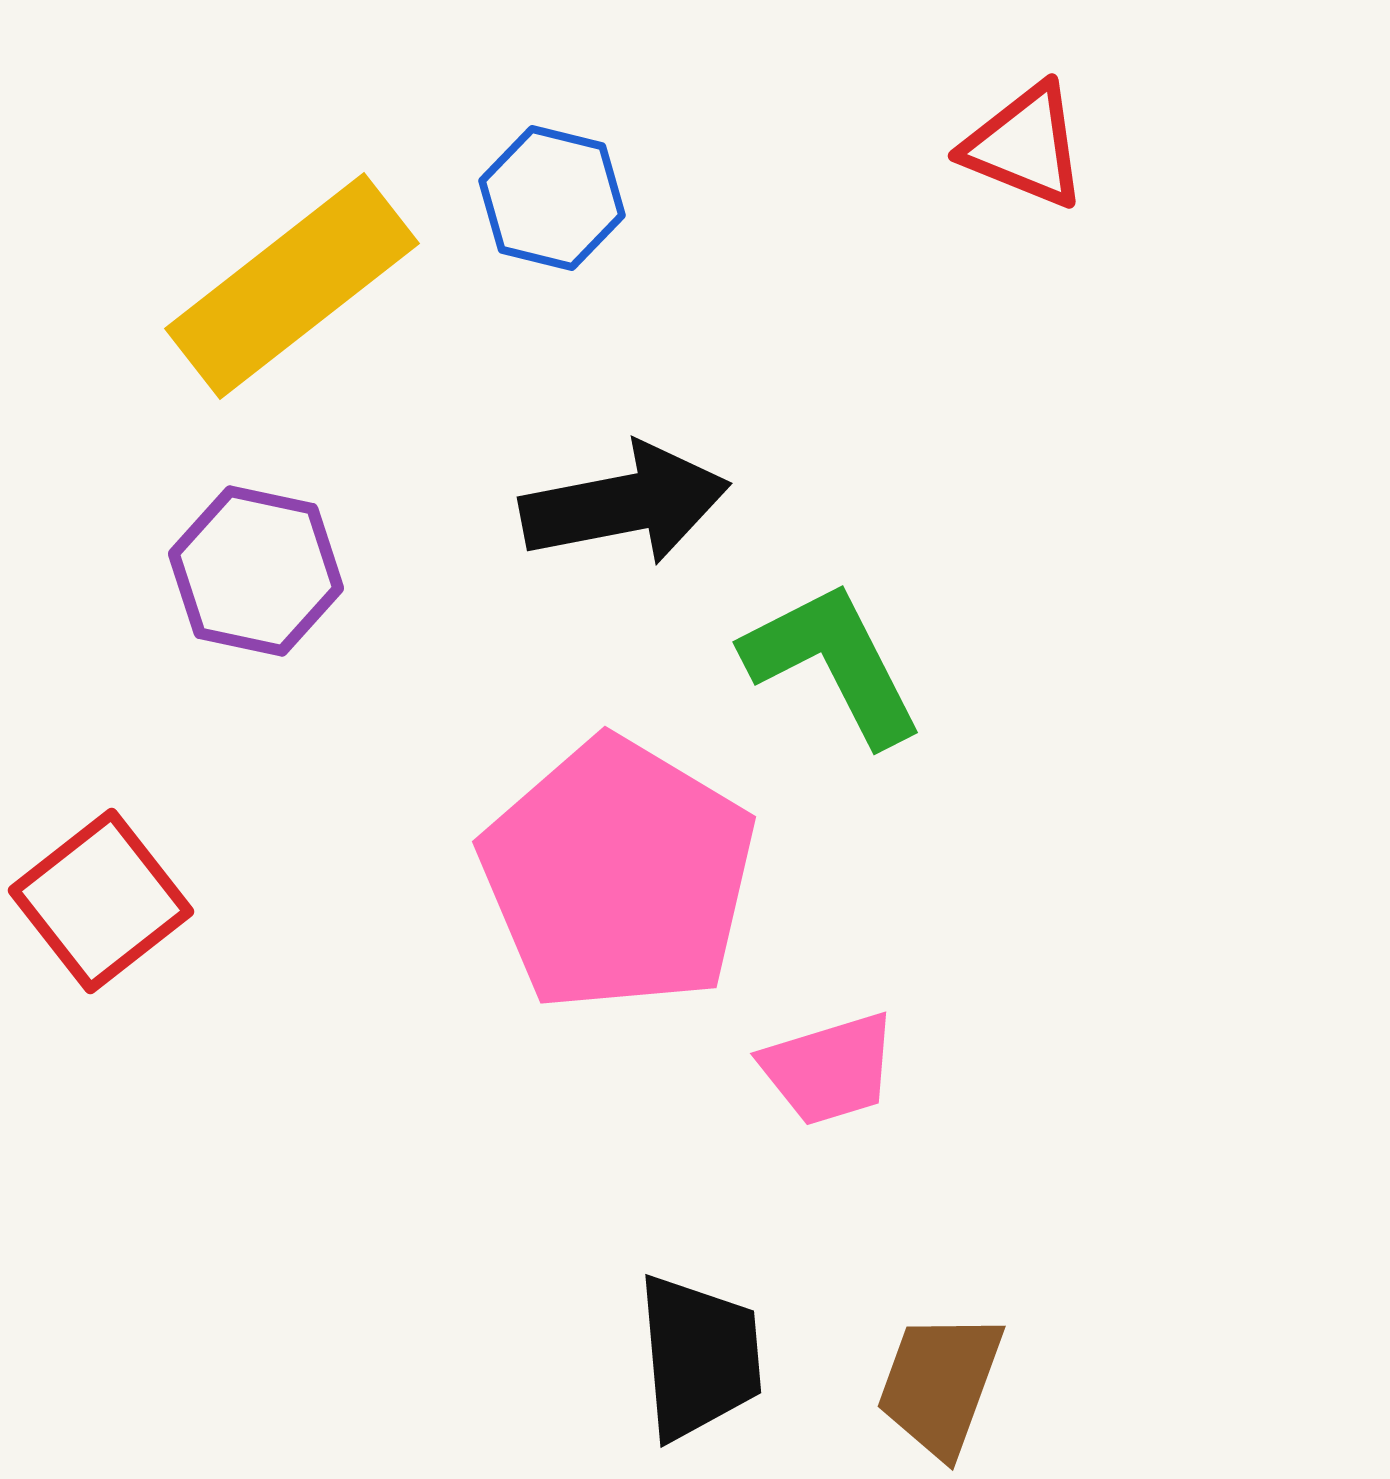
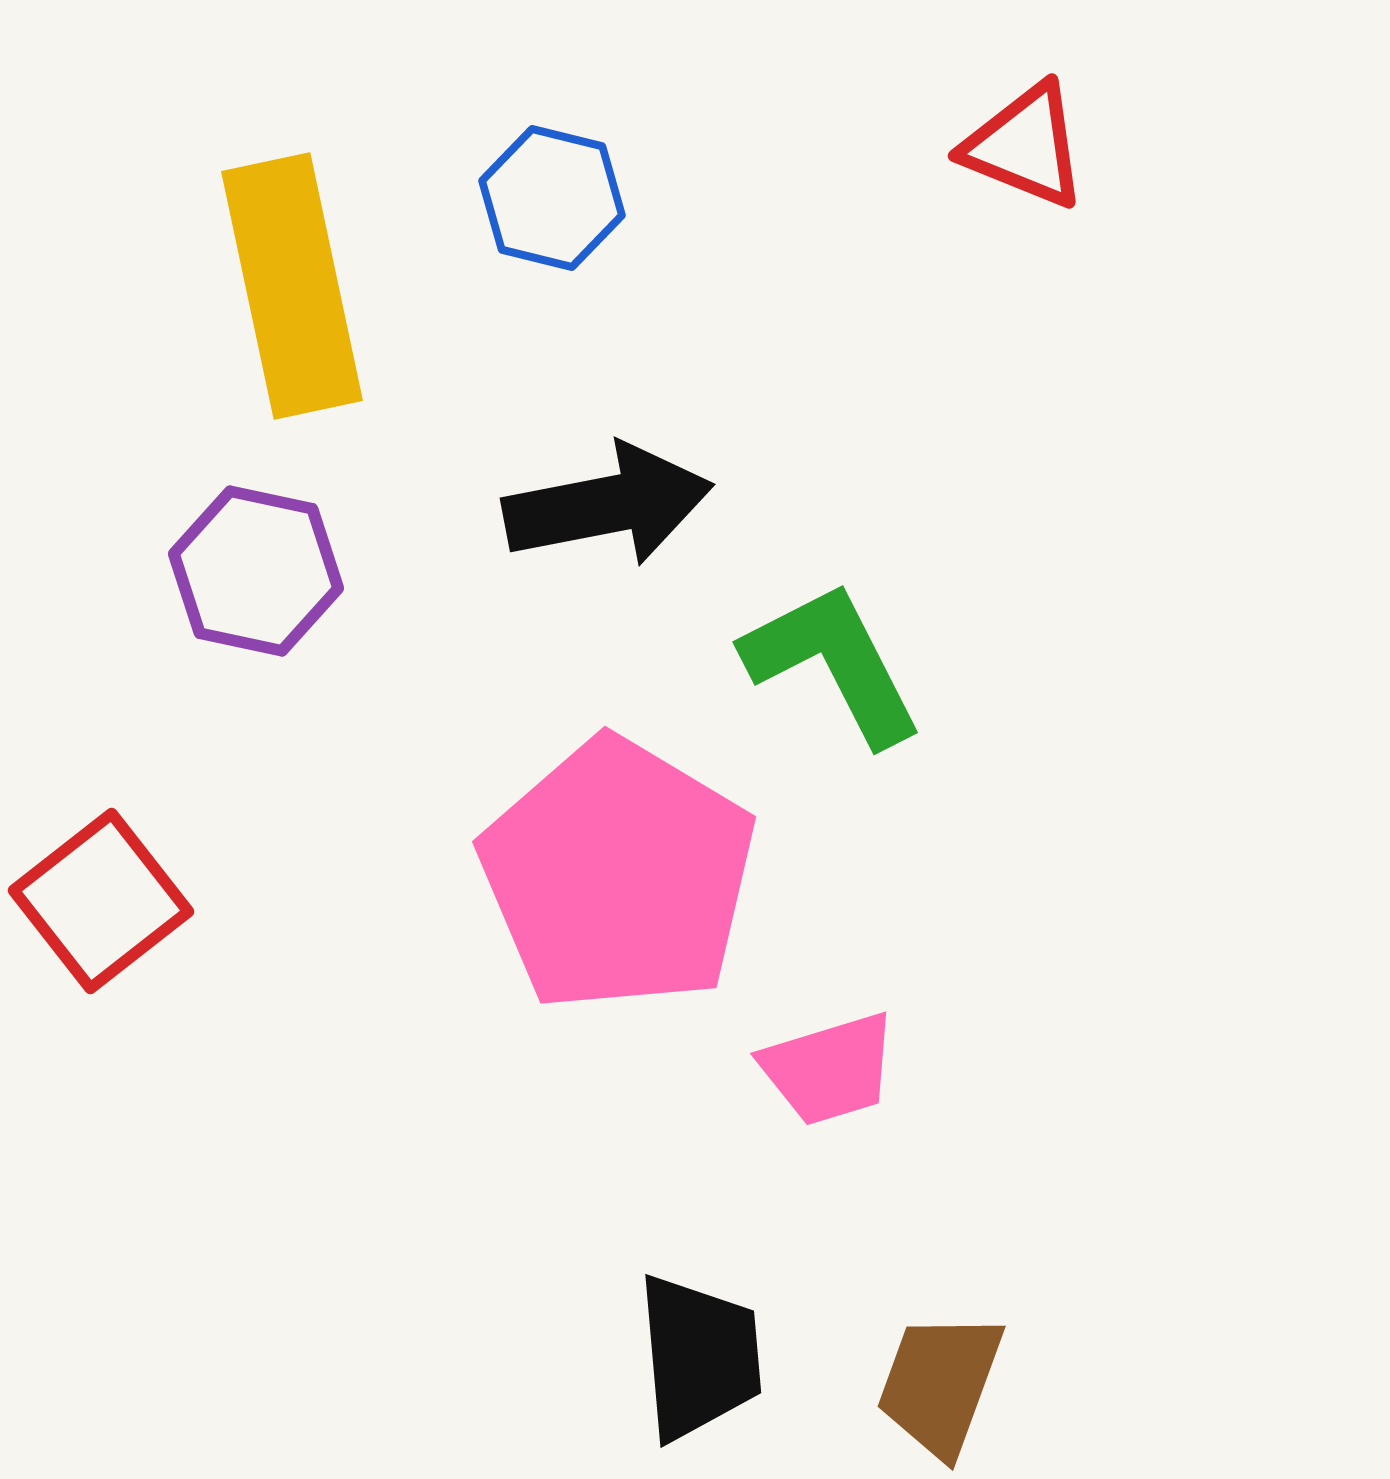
yellow rectangle: rotated 64 degrees counterclockwise
black arrow: moved 17 px left, 1 px down
